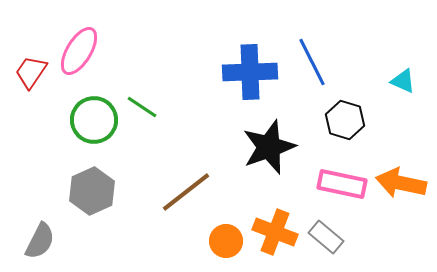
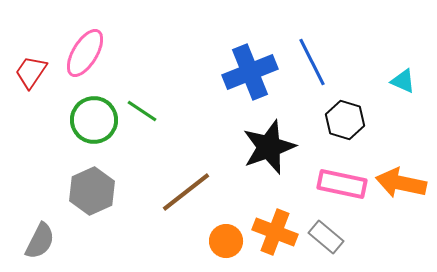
pink ellipse: moved 6 px right, 2 px down
blue cross: rotated 20 degrees counterclockwise
green line: moved 4 px down
